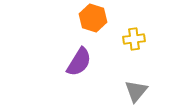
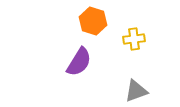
orange hexagon: moved 3 px down
gray triangle: rotated 30 degrees clockwise
